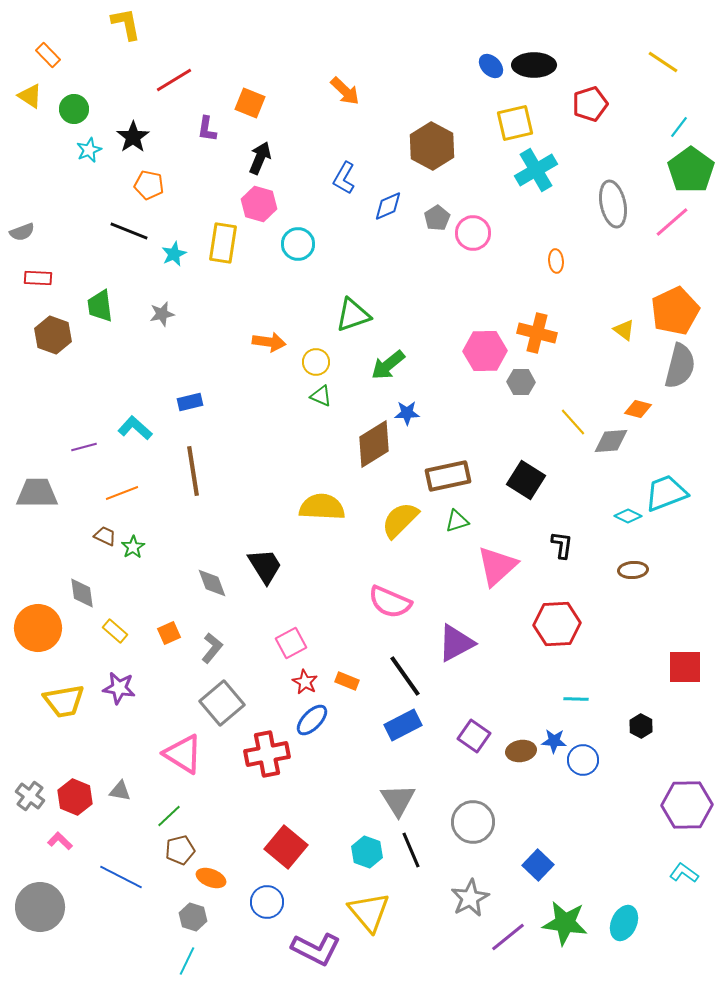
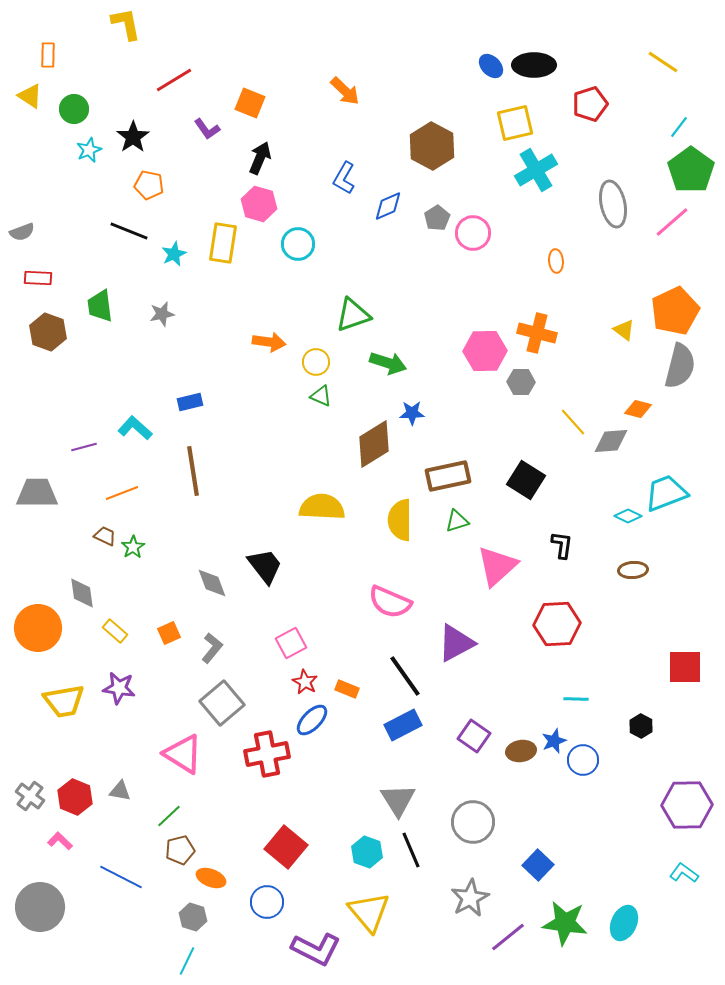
orange rectangle at (48, 55): rotated 45 degrees clockwise
purple L-shape at (207, 129): rotated 44 degrees counterclockwise
brown hexagon at (53, 335): moved 5 px left, 3 px up
green arrow at (388, 365): moved 2 px up; rotated 123 degrees counterclockwise
blue star at (407, 413): moved 5 px right
yellow semicircle at (400, 520): rotated 45 degrees counterclockwise
black trapezoid at (265, 566): rotated 6 degrees counterclockwise
orange rectangle at (347, 681): moved 8 px down
blue star at (554, 741): rotated 25 degrees counterclockwise
